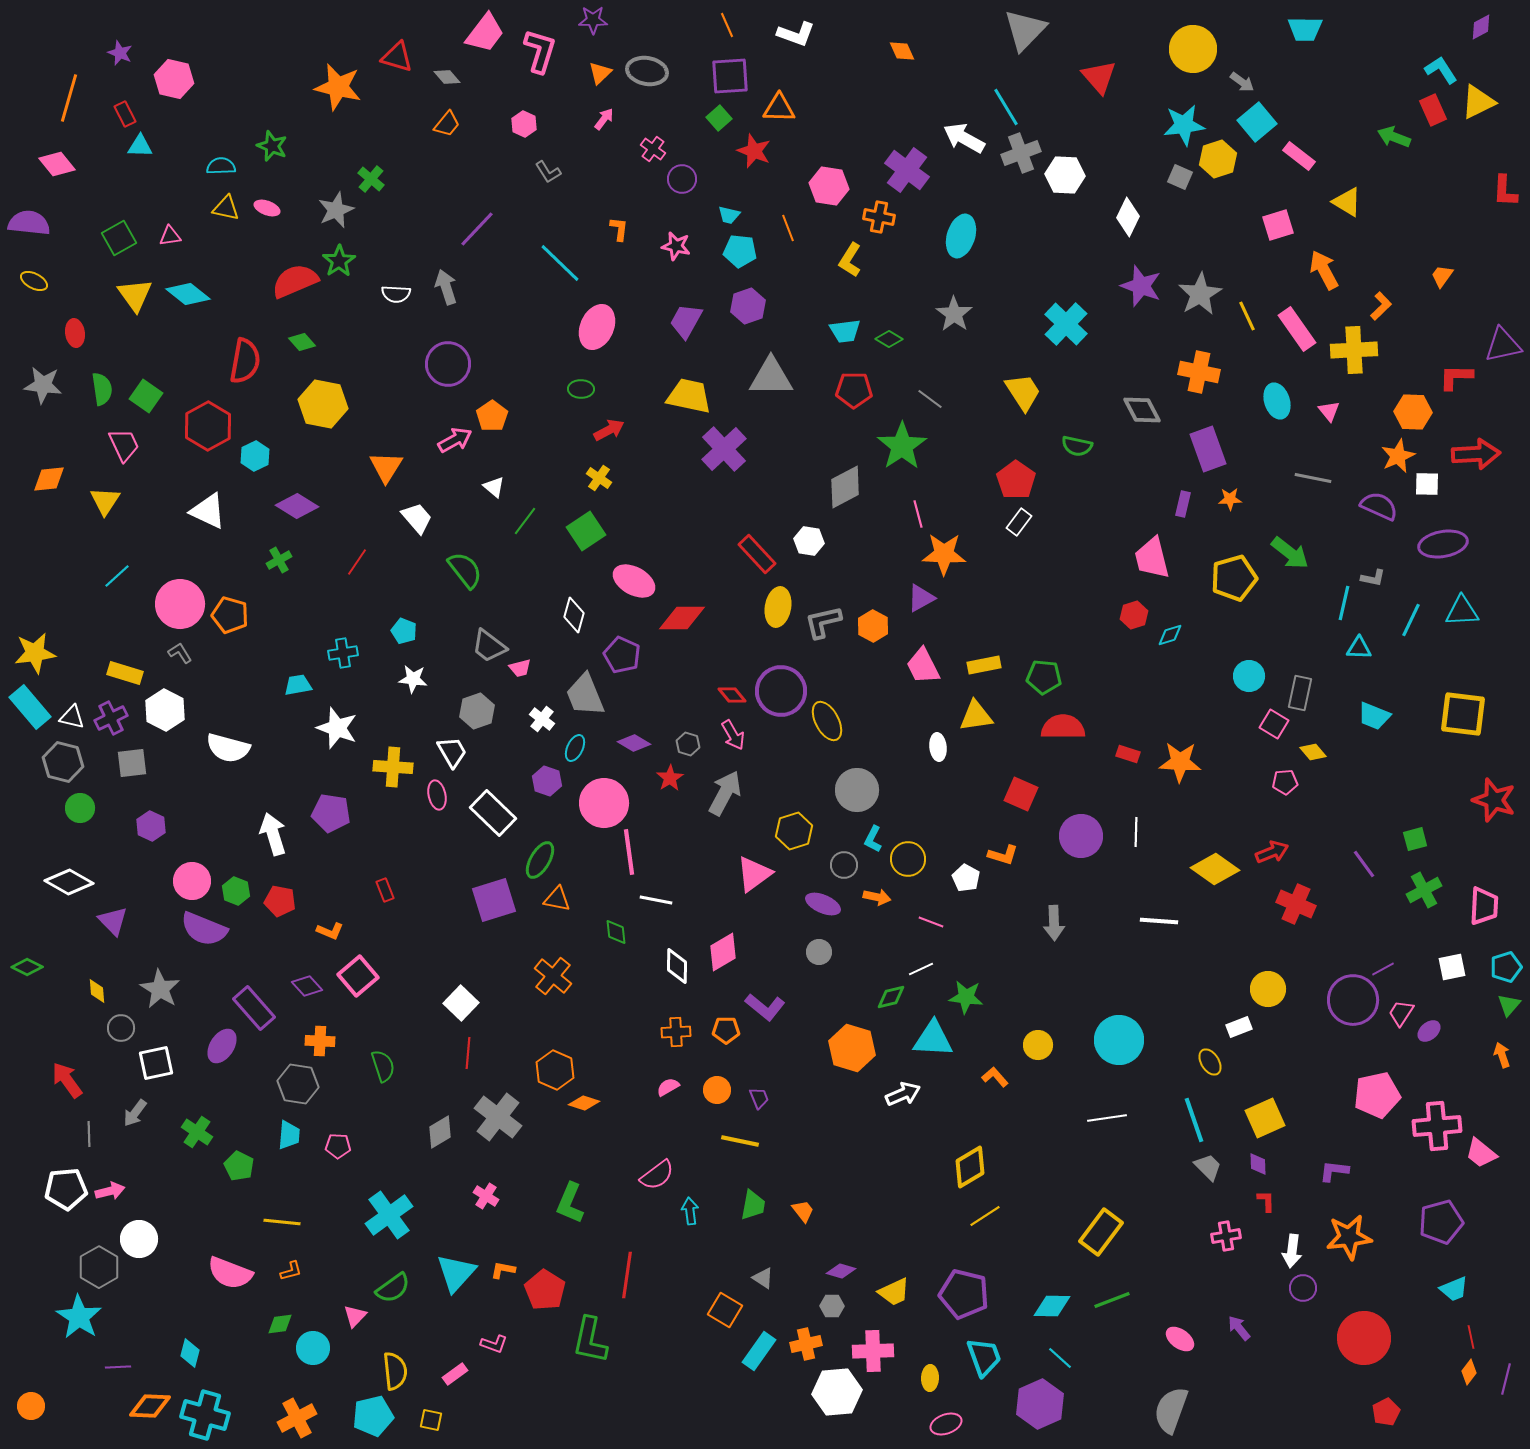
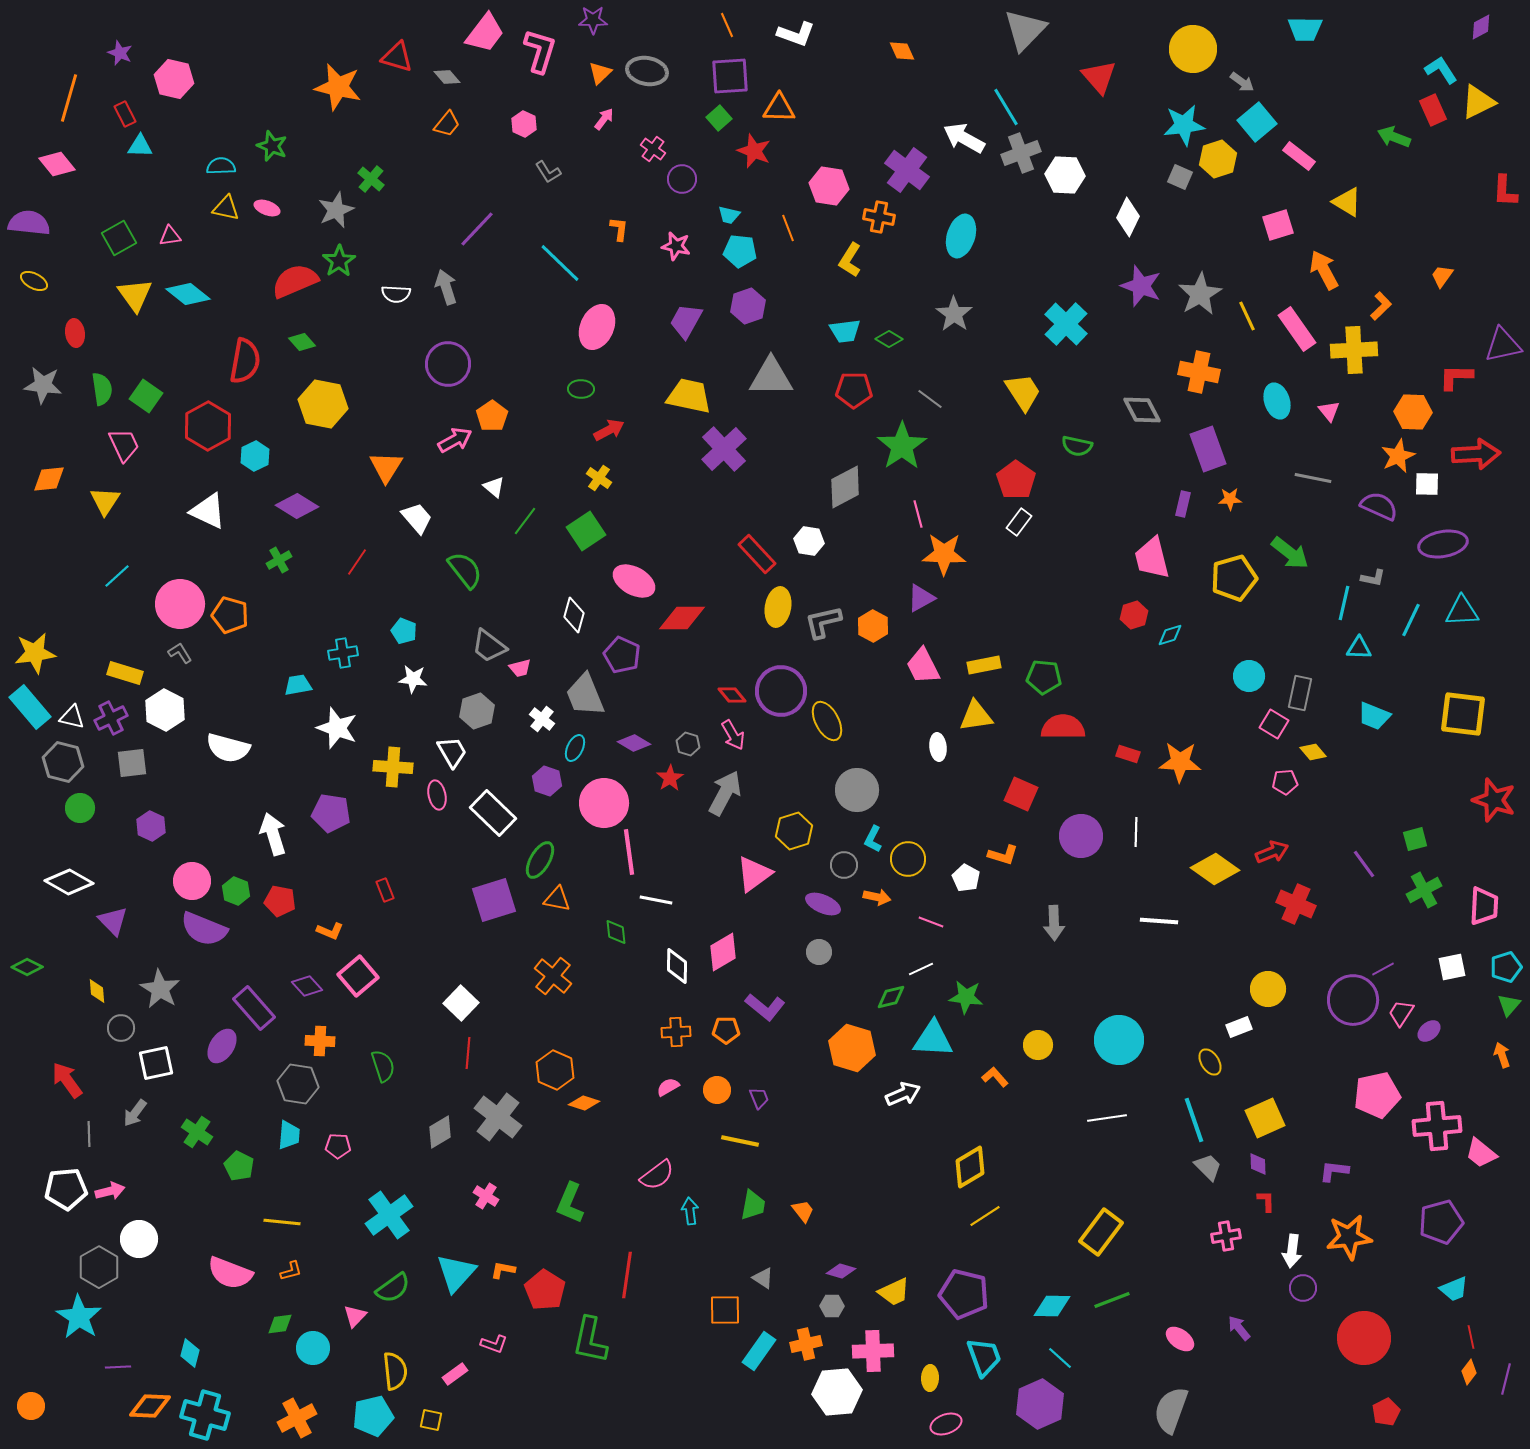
orange square at (725, 1310): rotated 32 degrees counterclockwise
